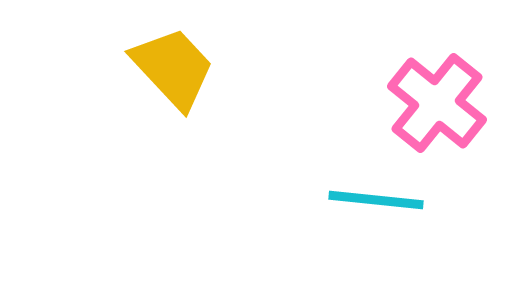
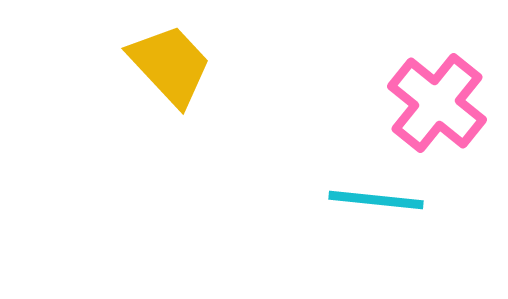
yellow trapezoid: moved 3 px left, 3 px up
